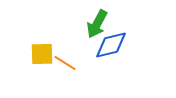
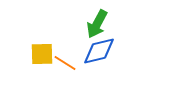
blue diamond: moved 12 px left, 6 px down
